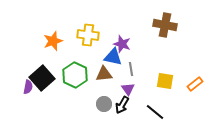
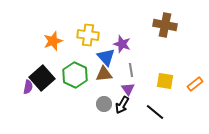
blue triangle: moved 7 px left; rotated 36 degrees clockwise
gray line: moved 1 px down
